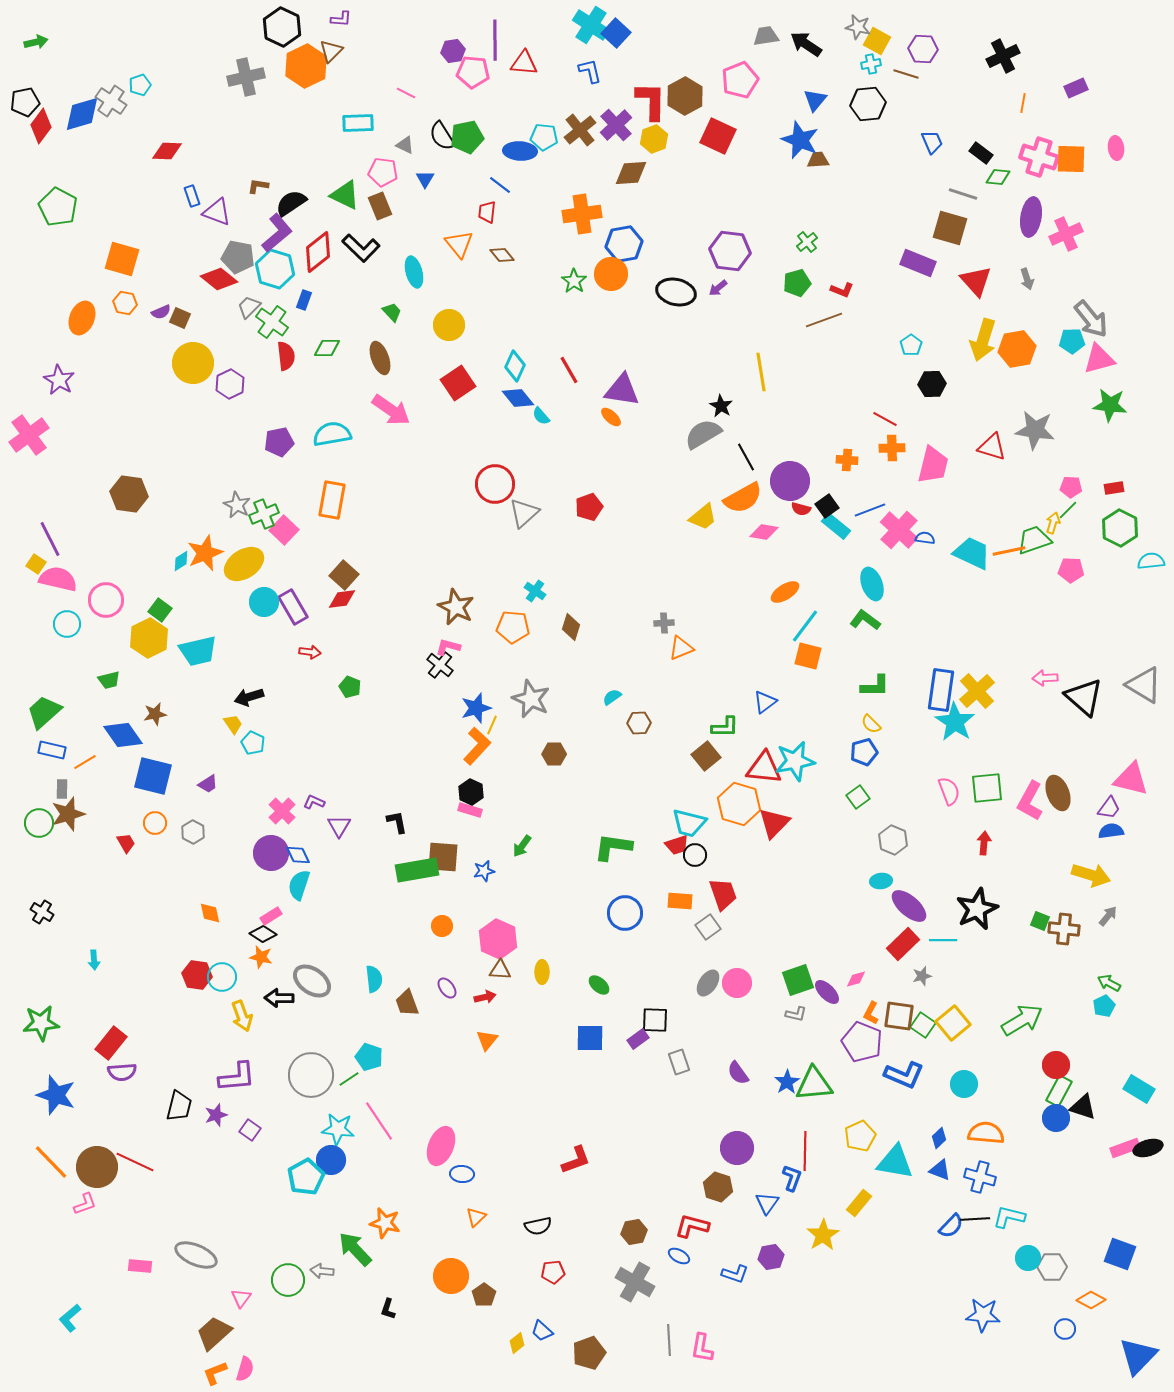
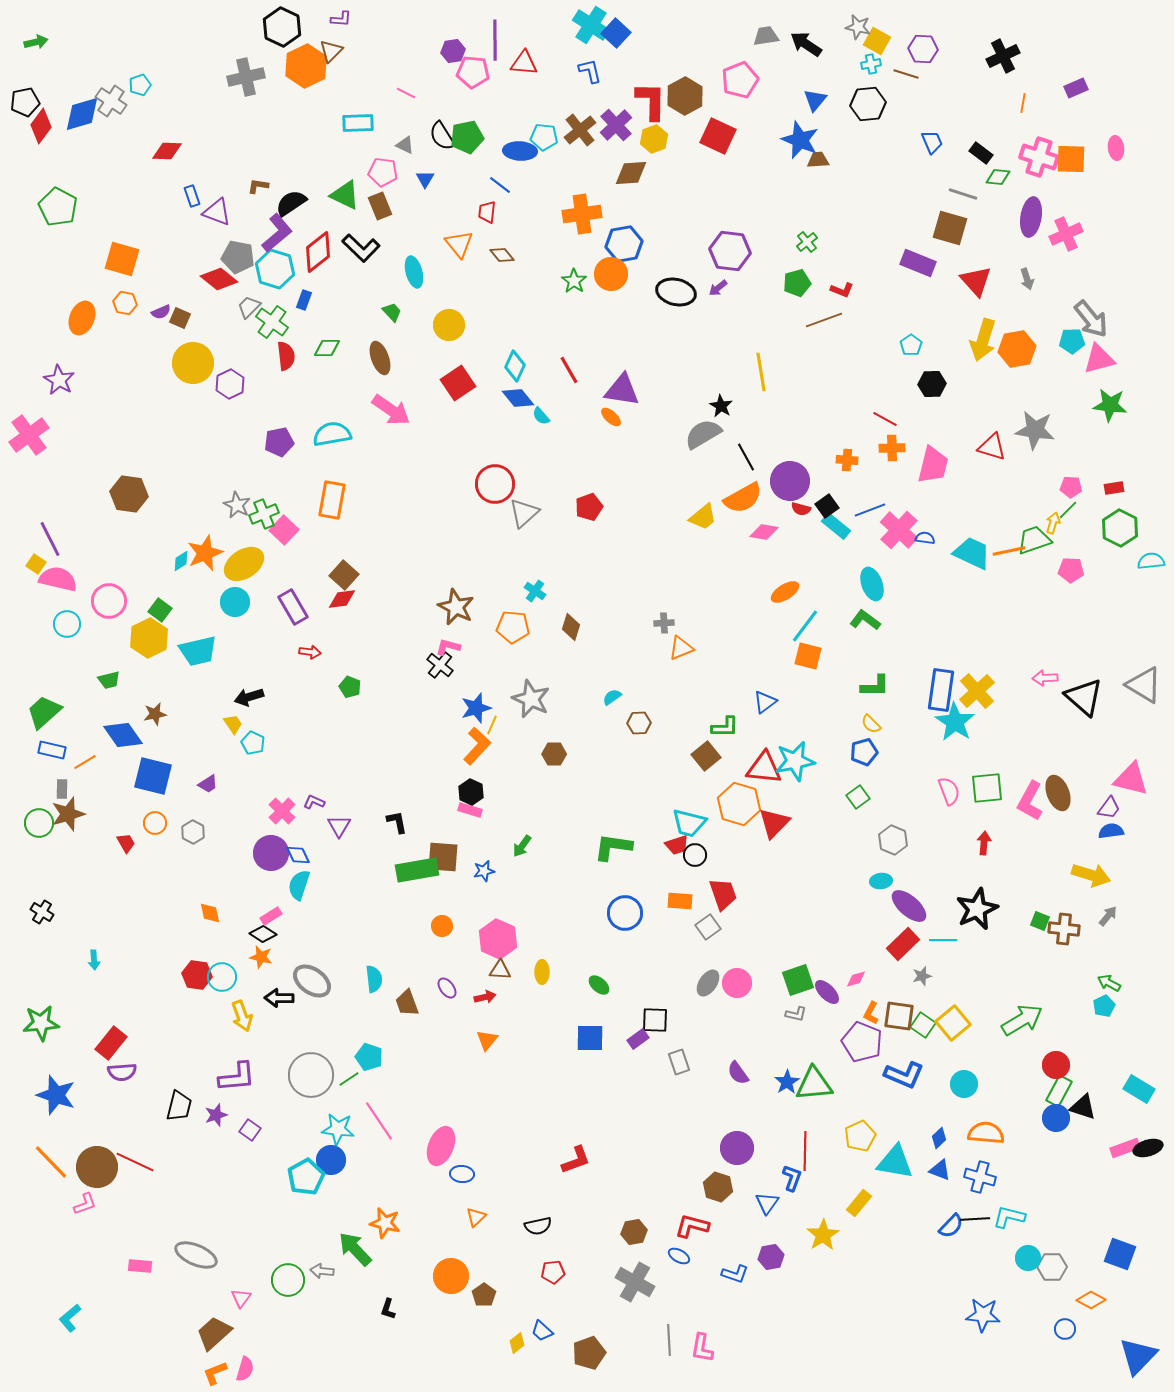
pink circle at (106, 600): moved 3 px right, 1 px down
cyan circle at (264, 602): moved 29 px left
